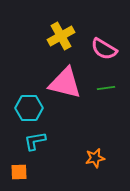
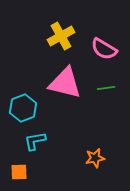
cyan hexagon: moved 6 px left; rotated 20 degrees counterclockwise
